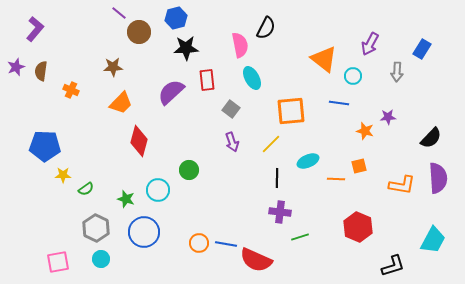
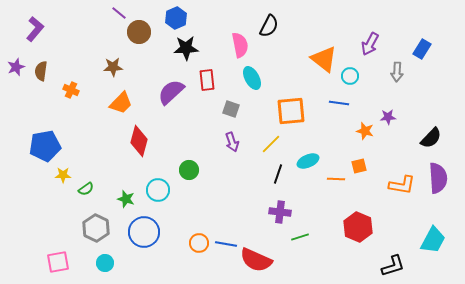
blue hexagon at (176, 18): rotated 10 degrees counterclockwise
black semicircle at (266, 28): moved 3 px right, 2 px up
cyan circle at (353, 76): moved 3 px left
gray square at (231, 109): rotated 18 degrees counterclockwise
blue pentagon at (45, 146): rotated 12 degrees counterclockwise
black line at (277, 178): moved 1 px right, 4 px up; rotated 18 degrees clockwise
cyan circle at (101, 259): moved 4 px right, 4 px down
